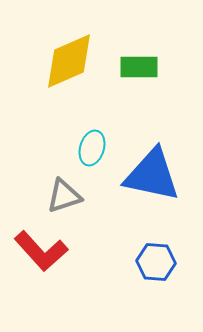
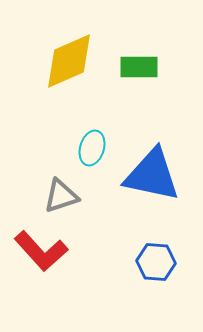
gray triangle: moved 3 px left
